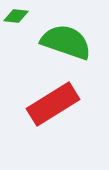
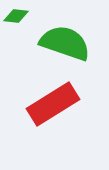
green semicircle: moved 1 px left, 1 px down
